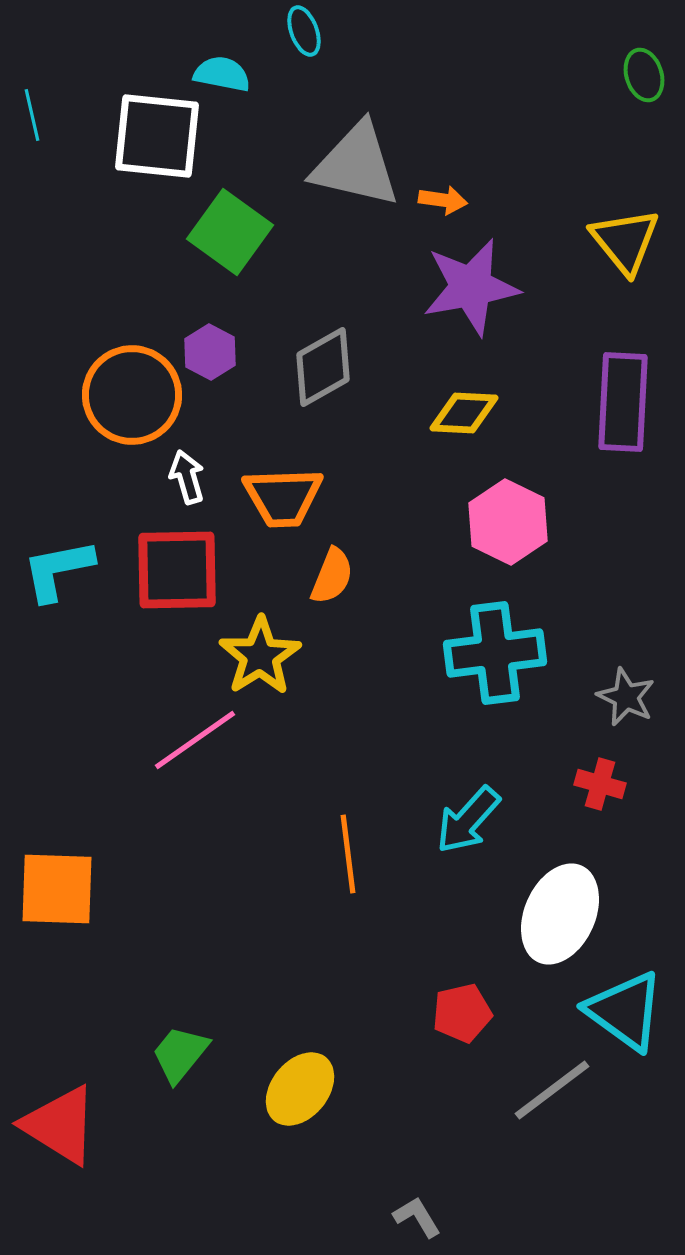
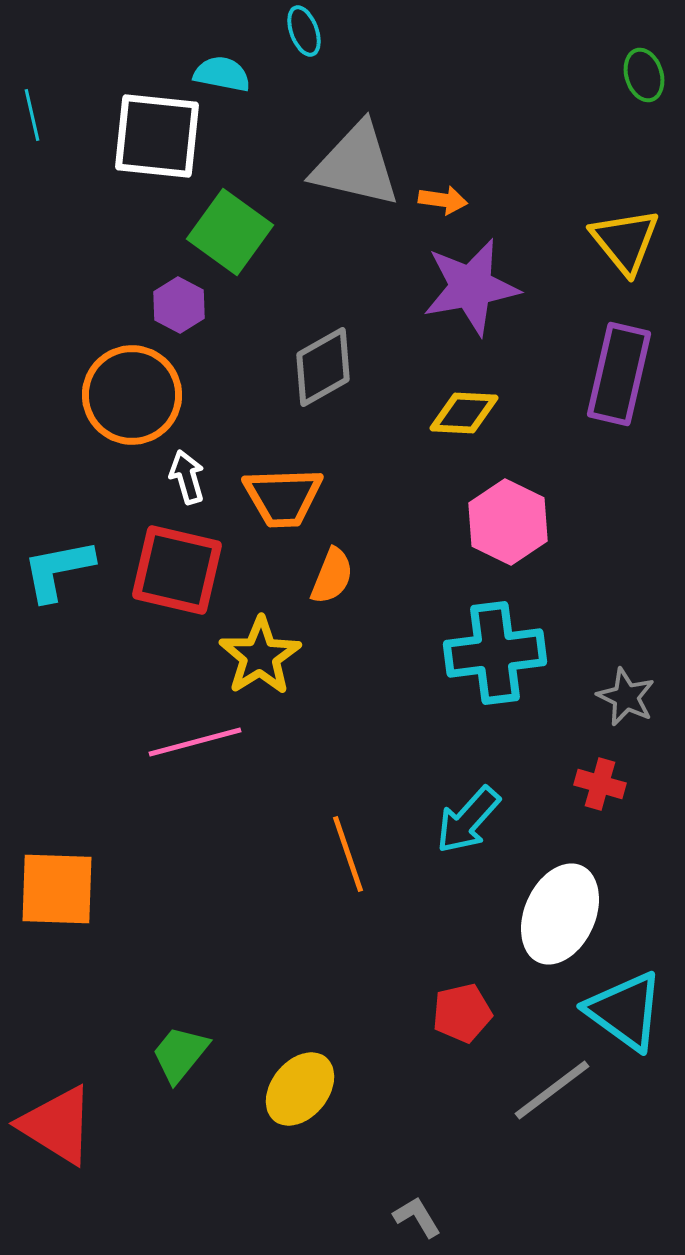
purple hexagon: moved 31 px left, 47 px up
purple rectangle: moved 4 px left, 28 px up; rotated 10 degrees clockwise
red square: rotated 14 degrees clockwise
pink line: moved 2 px down; rotated 20 degrees clockwise
orange line: rotated 12 degrees counterclockwise
red triangle: moved 3 px left
